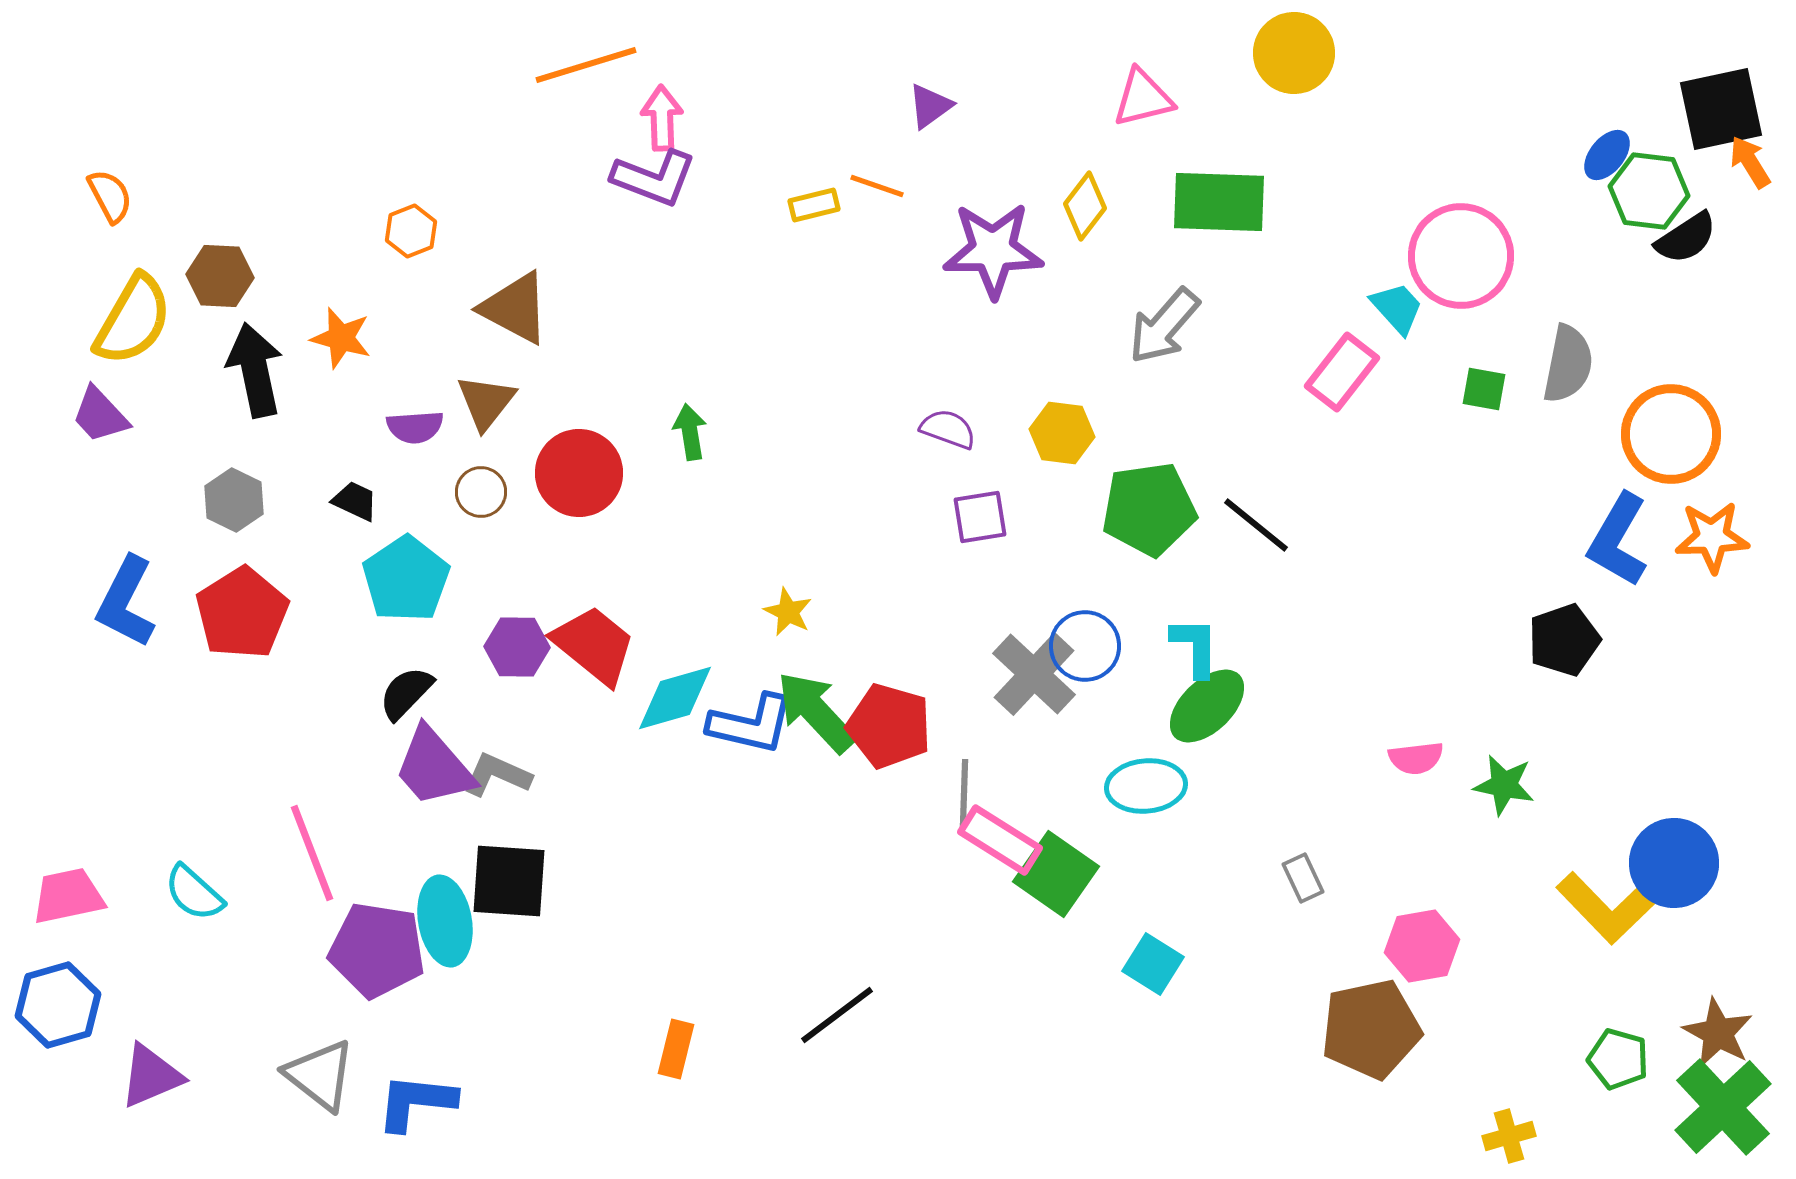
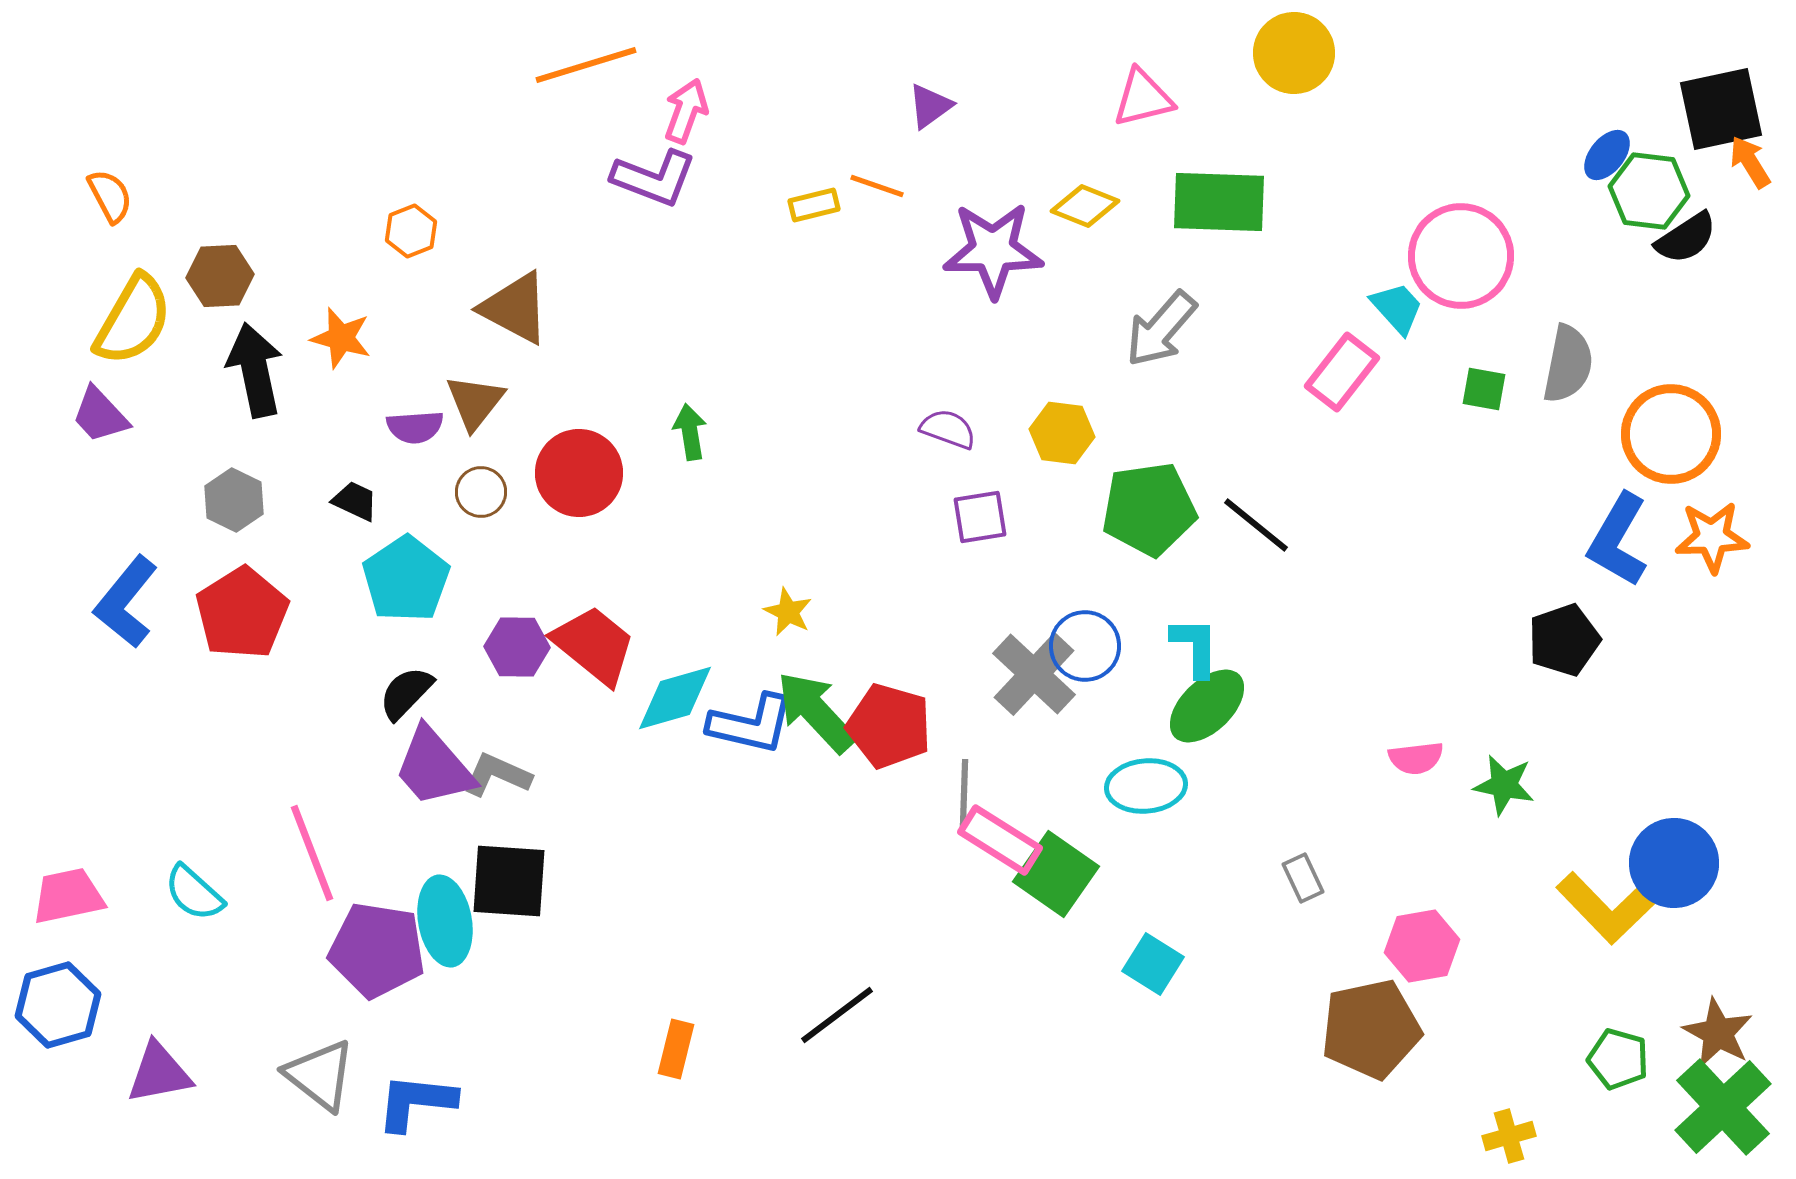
pink arrow at (662, 118): moved 24 px right, 7 px up; rotated 22 degrees clockwise
yellow diamond at (1085, 206): rotated 74 degrees clockwise
brown hexagon at (220, 276): rotated 6 degrees counterclockwise
gray arrow at (1164, 326): moved 3 px left, 3 px down
brown triangle at (486, 402): moved 11 px left
blue L-shape at (126, 602): rotated 12 degrees clockwise
purple triangle at (151, 1076): moved 8 px right, 3 px up; rotated 12 degrees clockwise
